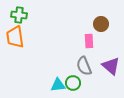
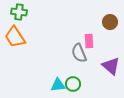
green cross: moved 3 px up
brown circle: moved 9 px right, 2 px up
orange trapezoid: rotated 25 degrees counterclockwise
gray semicircle: moved 5 px left, 13 px up
green circle: moved 1 px down
